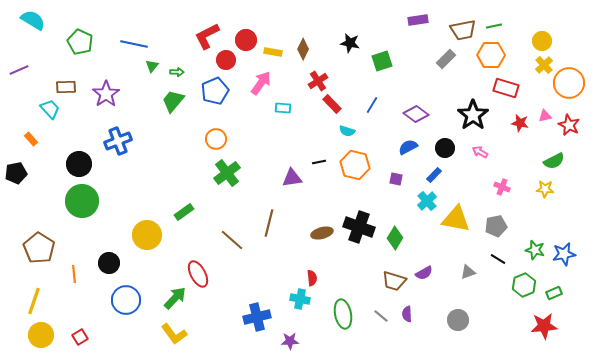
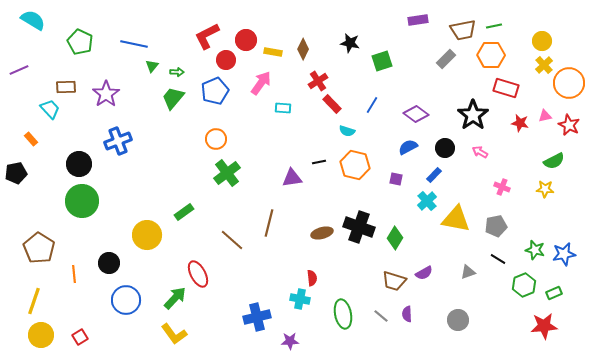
green trapezoid at (173, 101): moved 3 px up
